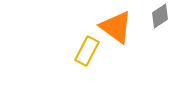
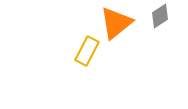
orange triangle: moved 4 px up; rotated 45 degrees clockwise
